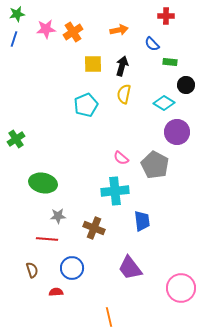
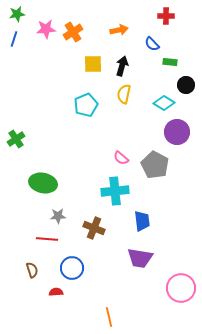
purple trapezoid: moved 10 px right, 10 px up; rotated 44 degrees counterclockwise
